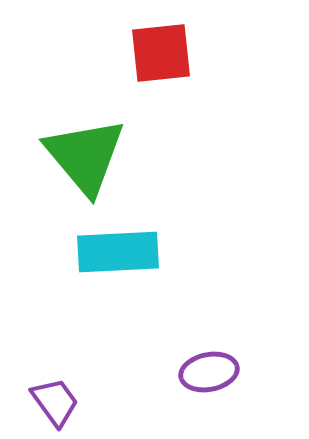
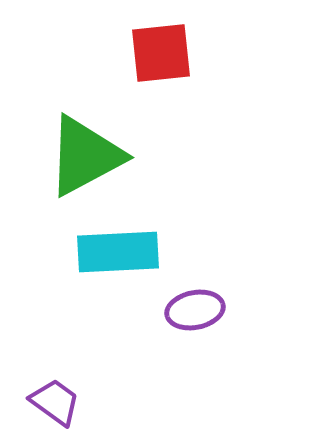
green triangle: rotated 42 degrees clockwise
purple ellipse: moved 14 px left, 62 px up
purple trapezoid: rotated 18 degrees counterclockwise
